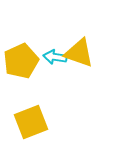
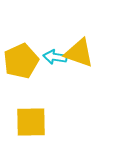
yellow square: rotated 20 degrees clockwise
